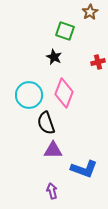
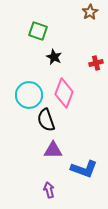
green square: moved 27 px left
red cross: moved 2 px left, 1 px down
black semicircle: moved 3 px up
purple arrow: moved 3 px left, 1 px up
